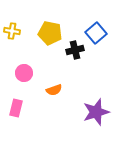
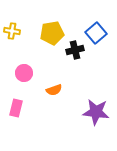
yellow pentagon: moved 2 px right; rotated 20 degrees counterclockwise
purple star: rotated 24 degrees clockwise
